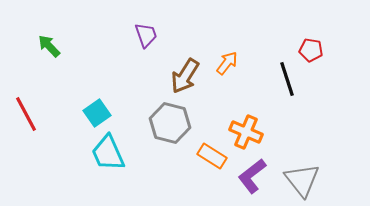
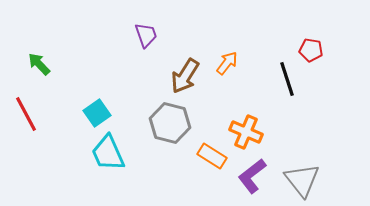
green arrow: moved 10 px left, 18 px down
